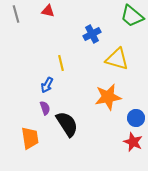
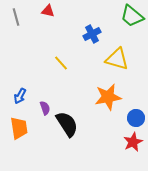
gray line: moved 3 px down
yellow line: rotated 28 degrees counterclockwise
blue arrow: moved 27 px left, 11 px down
orange trapezoid: moved 11 px left, 10 px up
red star: rotated 24 degrees clockwise
